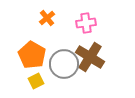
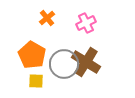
pink cross: rotated 18 degrees counterclockwise
brown cross: moved 4 px left, 5 px down
yellow square: rotated 28 degrees clockwise
